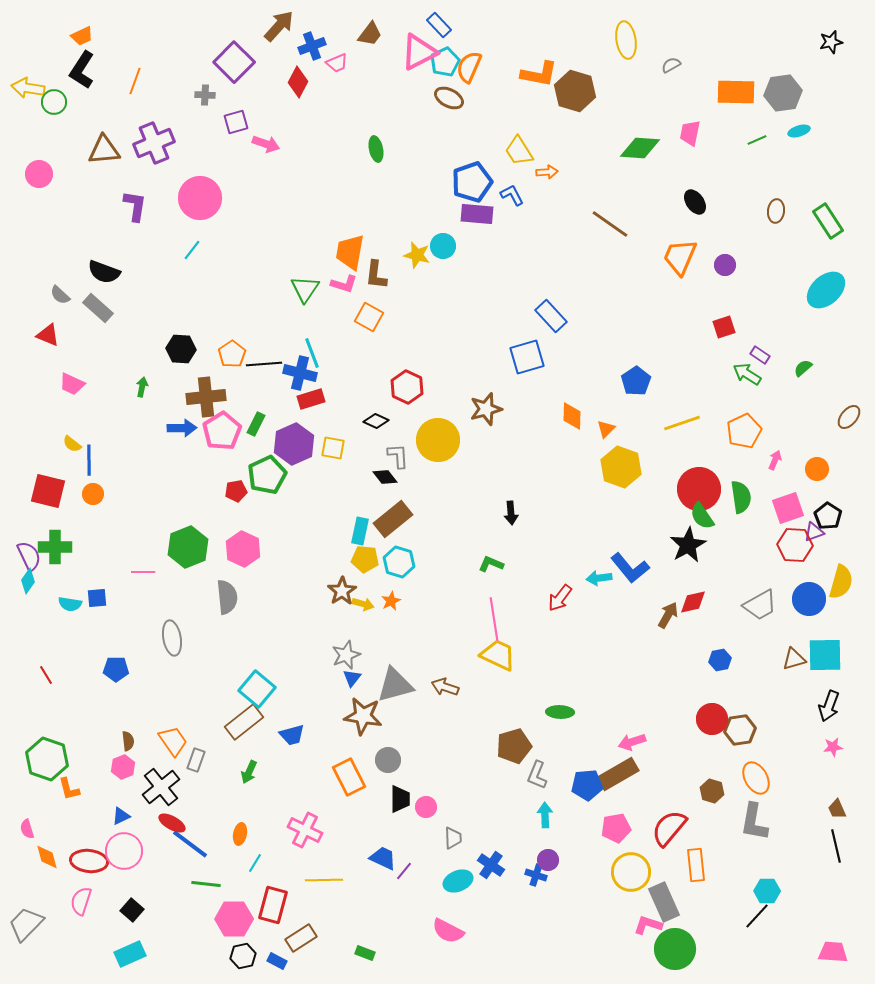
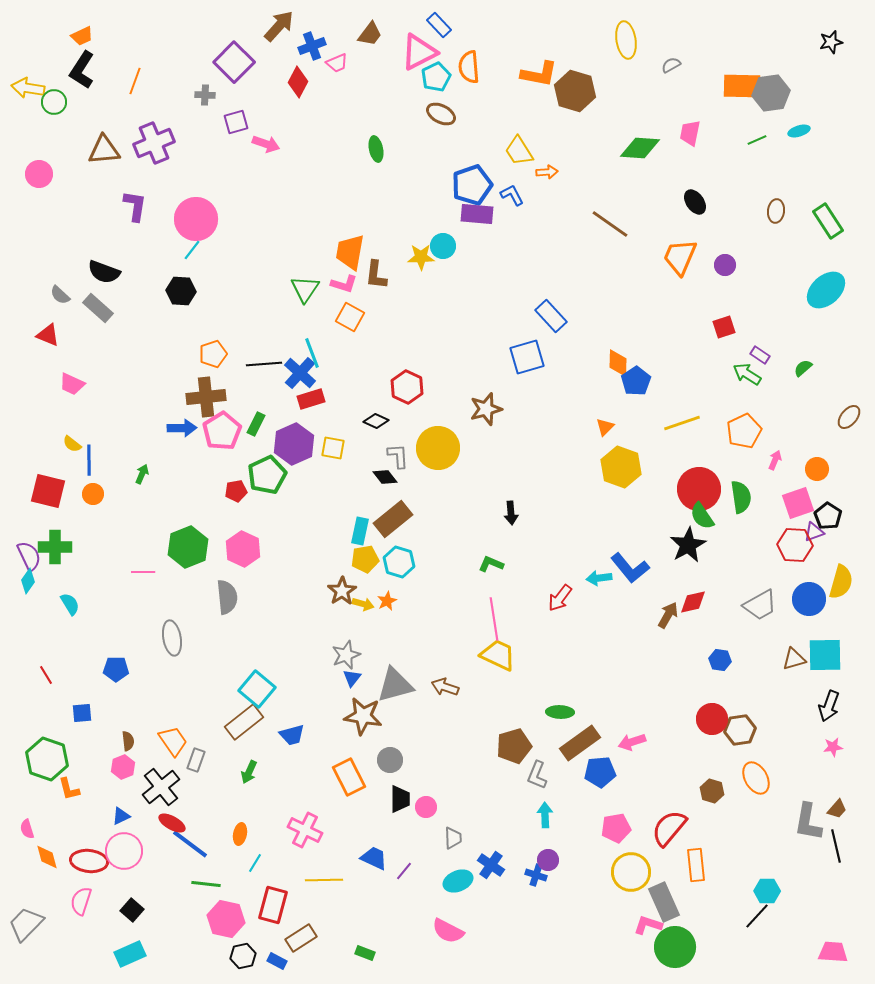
cyan pentagon at (445, 62): moved 9 px left, 15 px down
orange semicircle at (469, 67): rotated 28 degrees counterclockwise
orange rectangle at (736, 92): moved 6 px right, 6 px up
gray hexagon at (783, 93): moved 12 px left
brown ellipse at (449, 98): moved 8 px left, 16 px down
blue pentagon at (472, 182): moved 3 px down
pink circle at (200, 198): moved 4 px left, 21 px down
yellow star at (417, 255): moved 4 px right, 2 px down; rotated 16 degrees counterclockwise
orange square at (369, 317): moved 19 px left
black hexagon at (181, 349): moved 58 px up
orange pentagon at (232, 354): moved 19 px left; rotated 16 degrees clockwise
blue cross at (300, 373): rotated 28 degrees clockwise
green arrow at (142, 387): moved 87 px down; rotated 12 degrees clockwise
orange diamond at (572, 416): moved 46 px right, 53 px up
orange triangle at (606, 429): moved 1 px left, 2 px up
yellow circle at (438, 440): moved 8 px down
pink square at (788, 508): moved 10 px right, 5 px up
yellow pentagon at (365, 559): rotated 16 degrees counterclockwise
blue square at (97, 598): moved 15 px left, 115 px down
orange star at (391, 601): moved 4 px left
cyan semicircle at (70, 604): rotated 130 degrees counterclockwise
blue hexagon at (720, 660): rotated 20 degrees clockwise
gray circle at (388, 760): moved 2 px right
brown rectangle at (618, 774): moved 38 px left, 31 px up; rotated 6 degrees counterclockwise
blue pentagon at (587, 785): moved 13 px right, 13 px up
brown trapezoid at (837, 809): rotated 115 degrees counterclockwise
gray L-shape at (754, 822): moved 54 px right
blue trapezoid at (383, 858): moved 9 px left
pink hexagon at (234, 919): moved 8 px left; rotated 12 degrees clockwise
green circle at (675, 949): moved 2 px up
